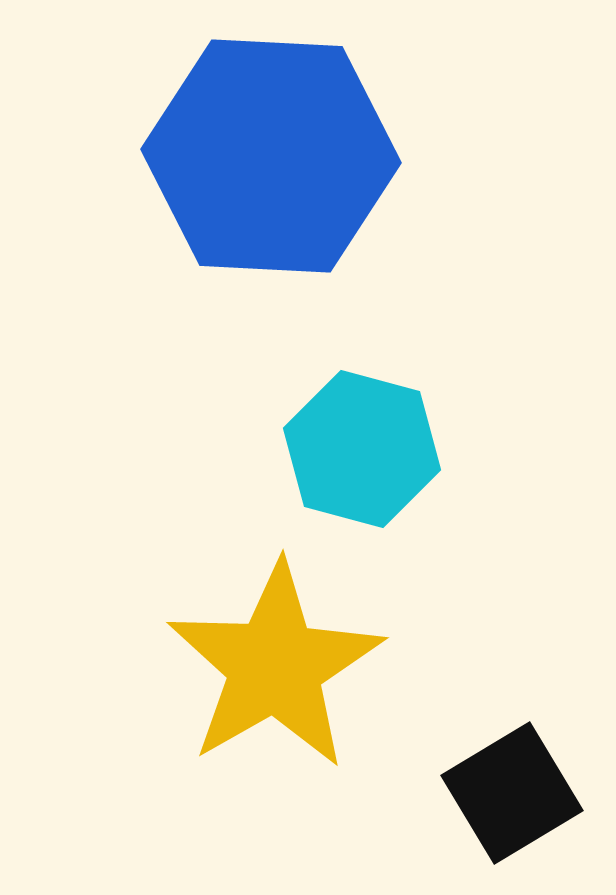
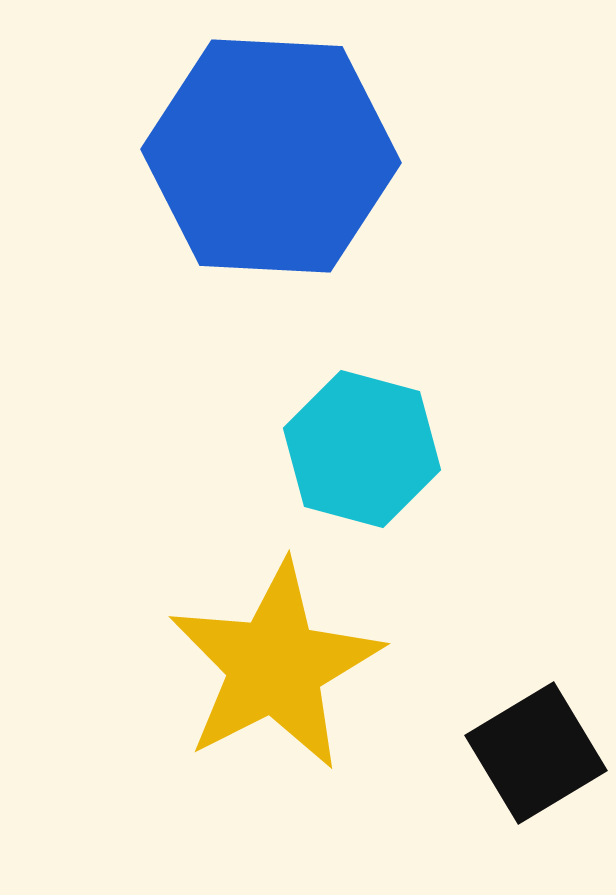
yellow star: rotated 3 degrees clockwise
black square: moved 24 px right, 40 px up
